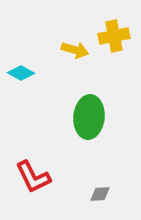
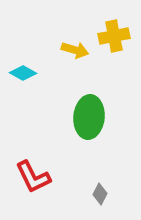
cyan diamond: moved 2 px right
gray diamond: rotated 60 degrees counterclockwise
